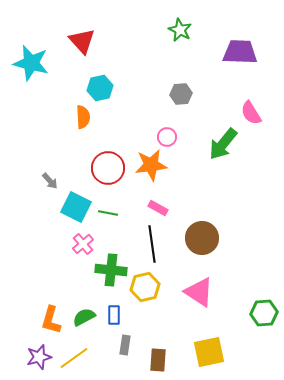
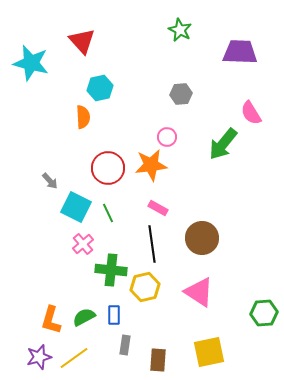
green line: rotated 54 degrees clockwise
